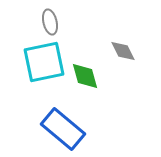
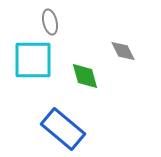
cyan square: moved 11 px left, 2 px up; rotated 12 degrees clockwise
